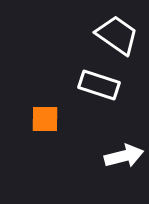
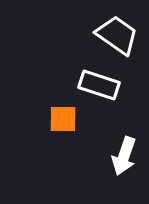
orange square: moved 18 px right
white arrow: rotated 123 degrees clockwise
